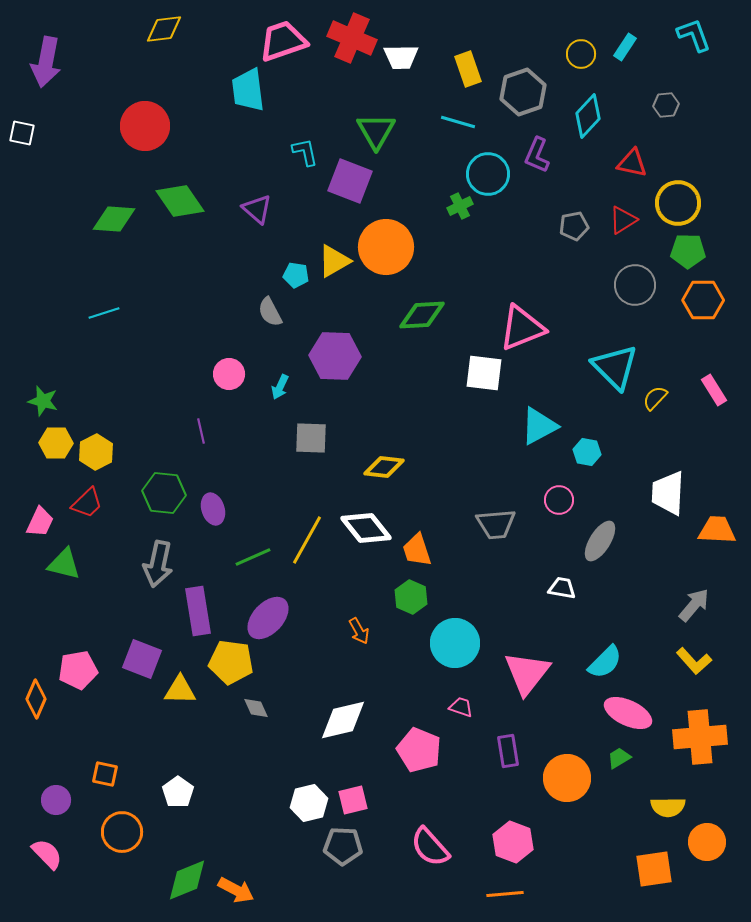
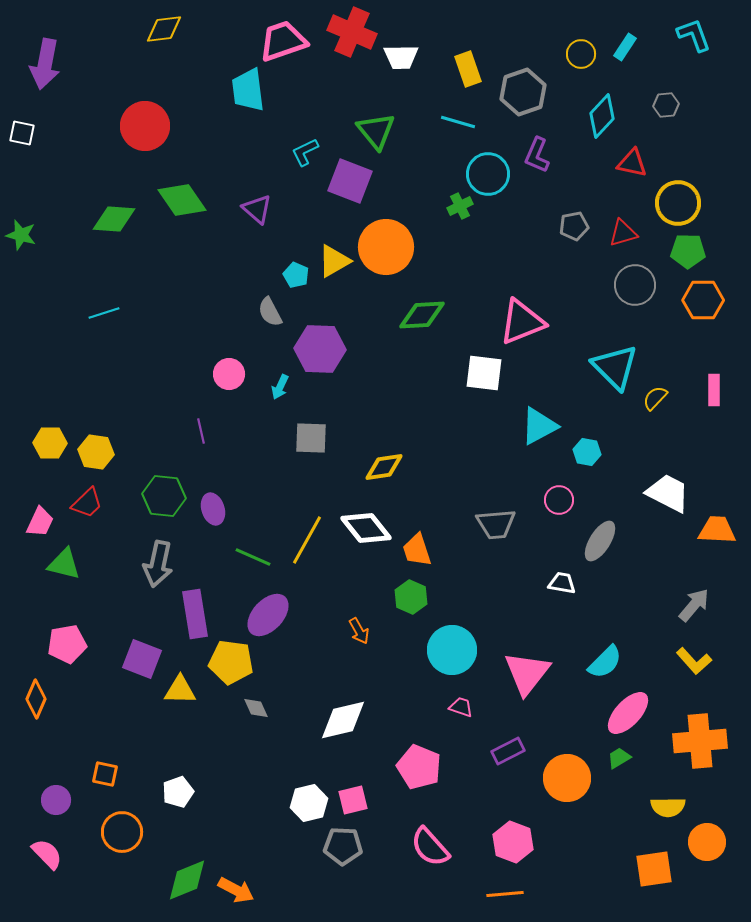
red cross at (352, 38): moved 6 px up
purple arrow at (46, 62): moved 1 px left, 2 px down
cyan diamond at (588, 116): moved 14 px right
green triangle at (376, 131): rotated 9 degrees counterclockwise
cyan L-shape at (305, 152): rotated 104 degrees counterclockwise
green diamond at (180, 201): moved 2 px right, 1 px up
red triangle at (623, 220): moved 13 px down; rotated 16 degrees clockwise
cyan pentagon at (296, 275): rotated 15 degrees clockwise
pink triangle at (522, 328): moved 6 px up
purple hexagon at (335, 356): moved 15 px left, 7 px up
pink rectangle at (714, 390): rotated 32 degrees clockwise
green star at (43, 401): moved 22 px left, 166 px up
yellow hexagon at (56, 443): moved 6 px left
yellow hexagon at (96, 452): rotated 24 degrees counterclockwise
yellow diamond at (384, 467): rotated 15 degrees counterclockwise
green hexagon at (164, 493): moved 3 px down
white trapezoid at (668, 493): rotated 114 degrees clockwise
green line at (253, 557): rotated 48 degrees clockwise
white trapezoid at (562, 588): moved 5 px up
purple rectangle at (198, 611): moved 3 px left, 3 px down
purple ellipse at (268, 618): moved 3 px up
cyan circle at (455, 643): moved 3 px left, 7 px down
pink pentagon at (78, 670): moved 11 px left, 26 px up
pink ellipse at (628, 713): rotated 72 degrees counterclockwise
orange cross at (700, 737): moved 4 px down
pink pentagon at (419, 750): moved 17 px down
purple rectangle at (508, 751): rotated 72 degrees clockwise
white pentagon at (178, 792): rotated 16 degrees clockwise
